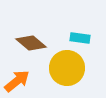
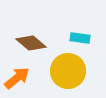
yellow circle: moved 1 px right, 3 px down
orange arrow: moved 3 px up
